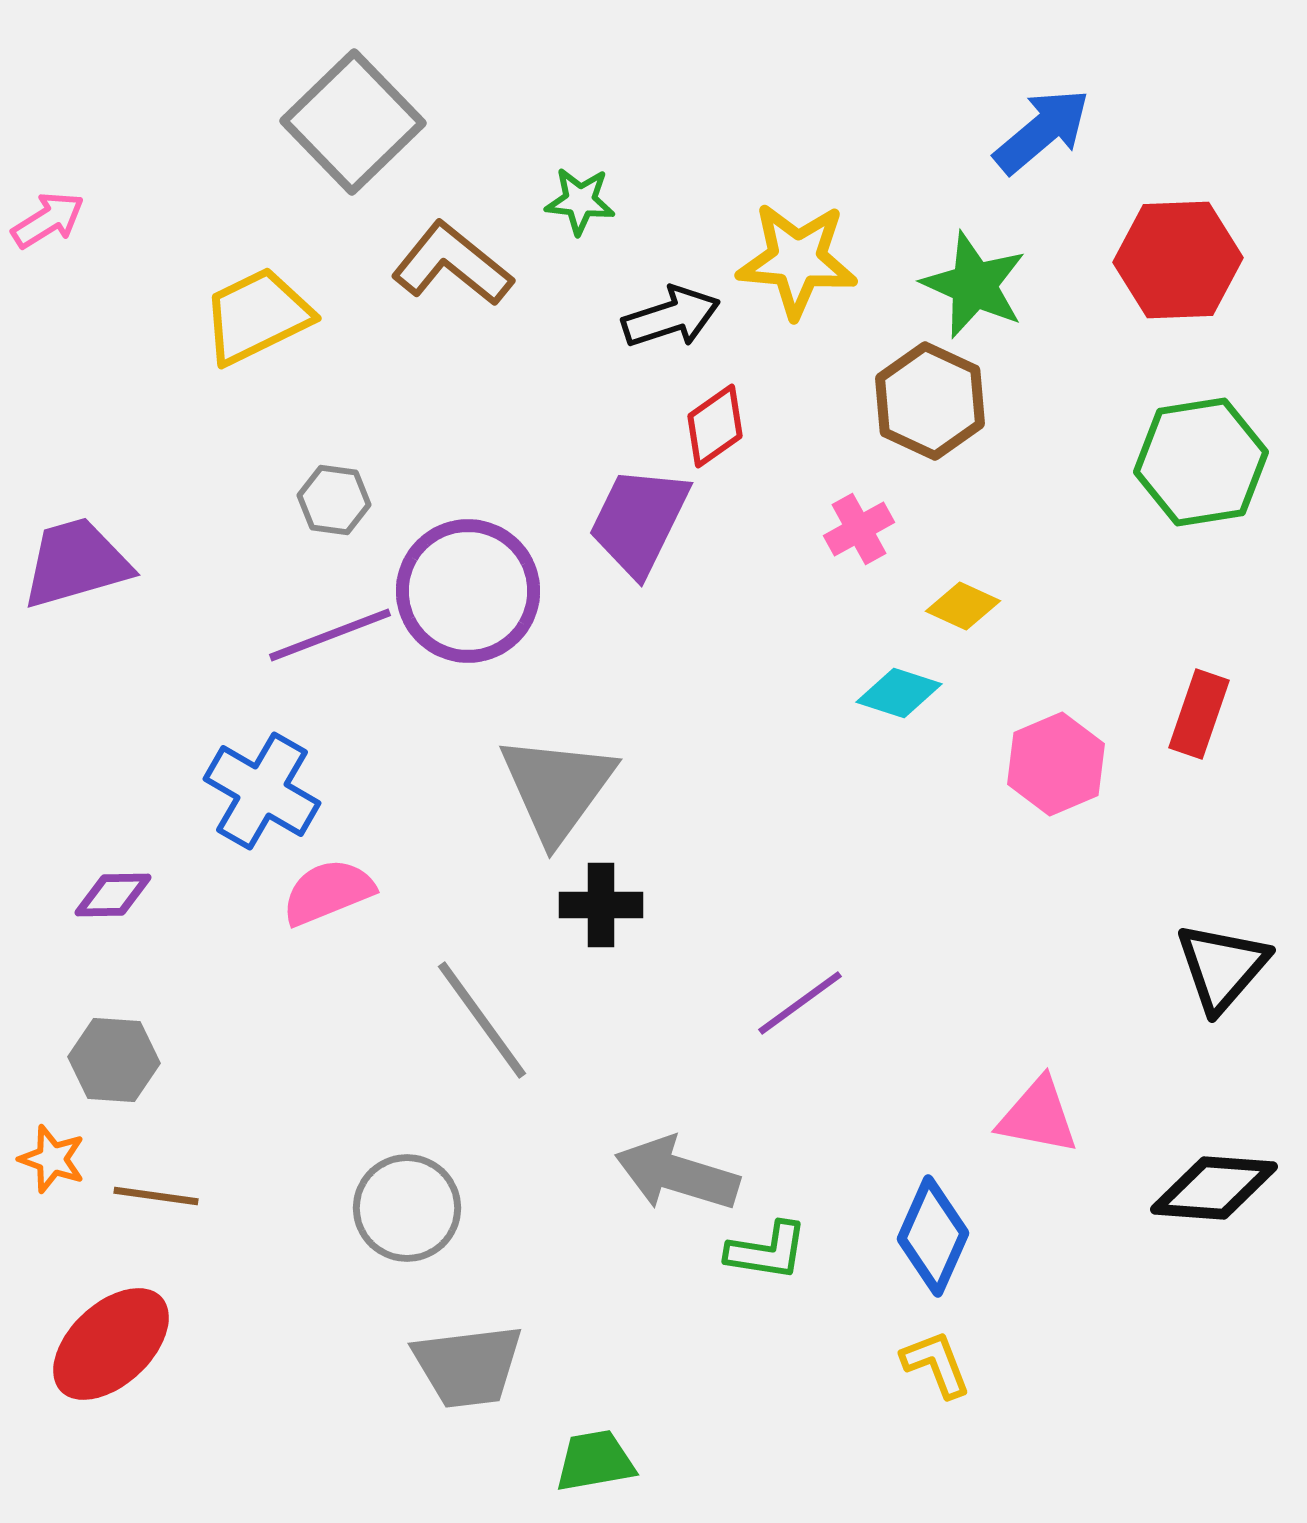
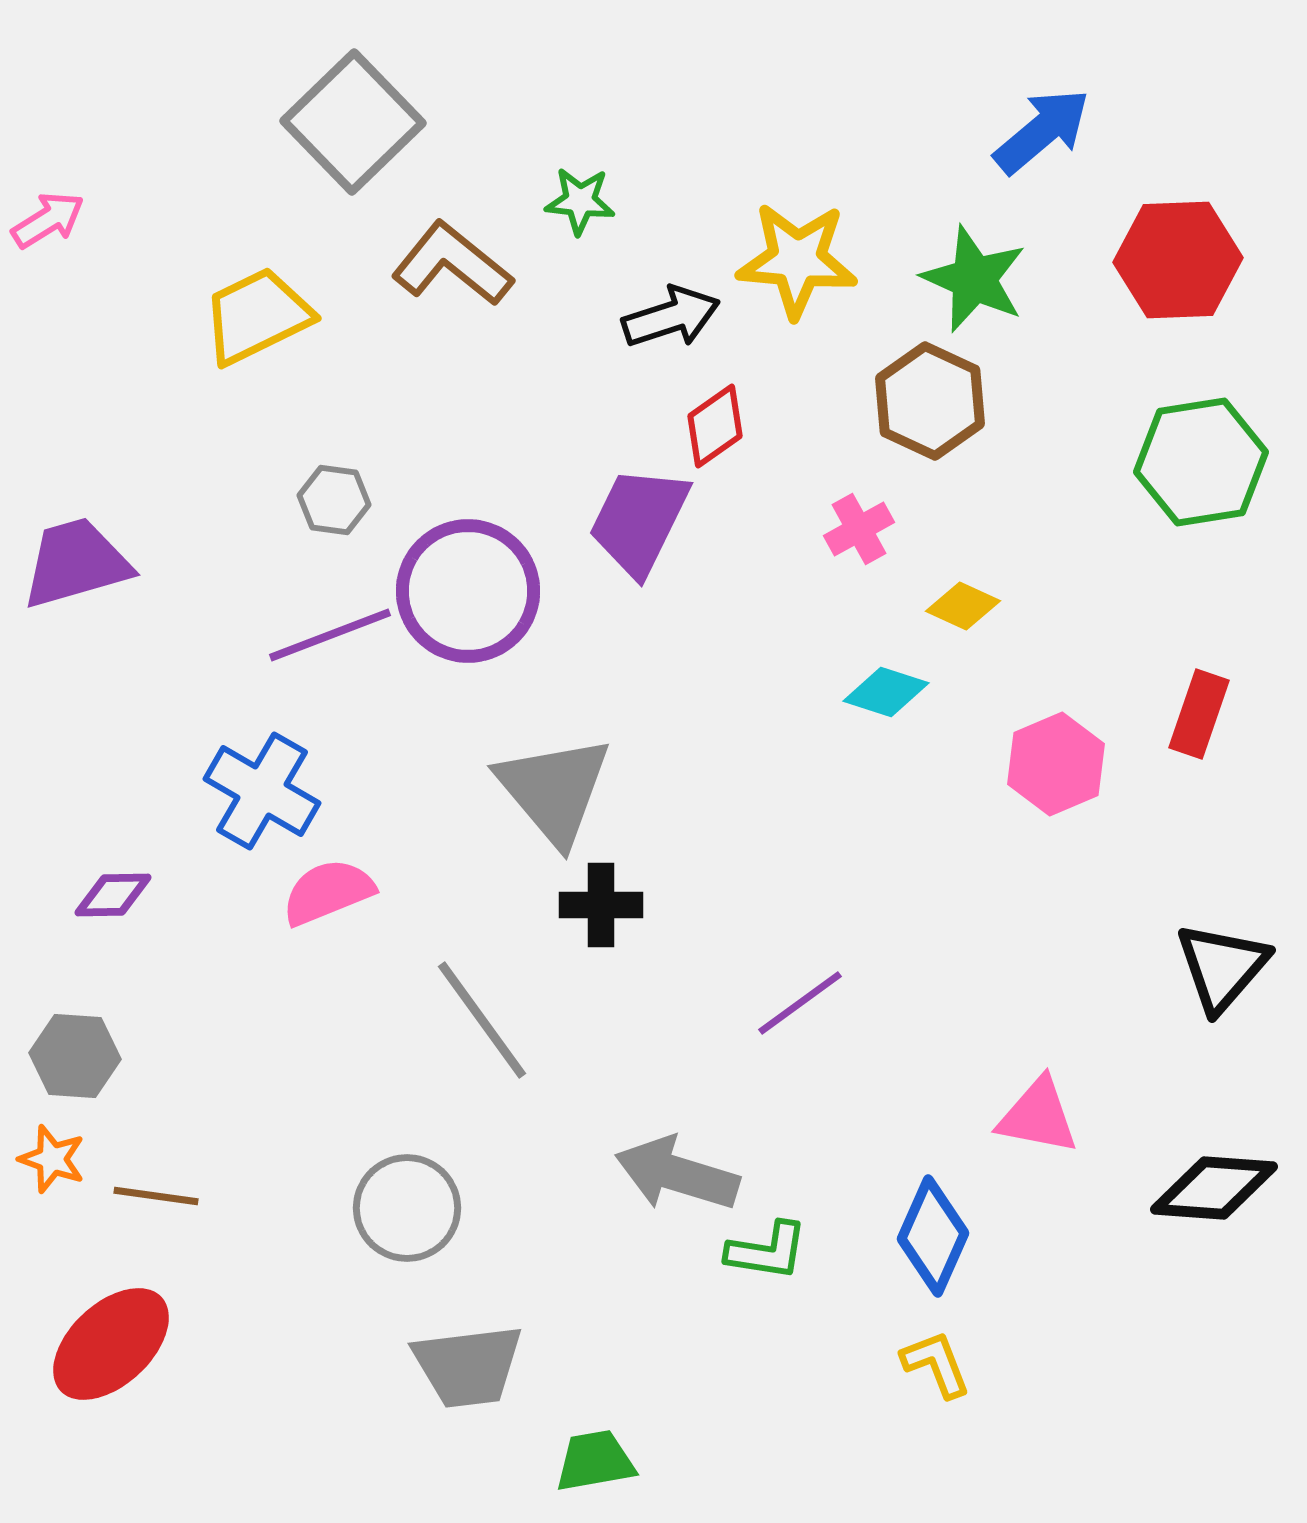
green star at (974, 285): moved 6 px up
cyan diamond at (899, 693): moved 13 px left, 1 px up
gray triangle at (557, 788): moved 3 px left, 2 px down; rotated 16 degrees counterclockwise
gray hexagon at (114, 1060): moved 39 px left, 4 px up
